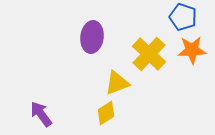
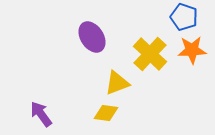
blue pentagon: moved 1 px right
purple ellipse: rotated 40 degrees counterclockwise
yellow cross: moved 1 px right
yellow diamond: rotated 40 degrees clockwise
